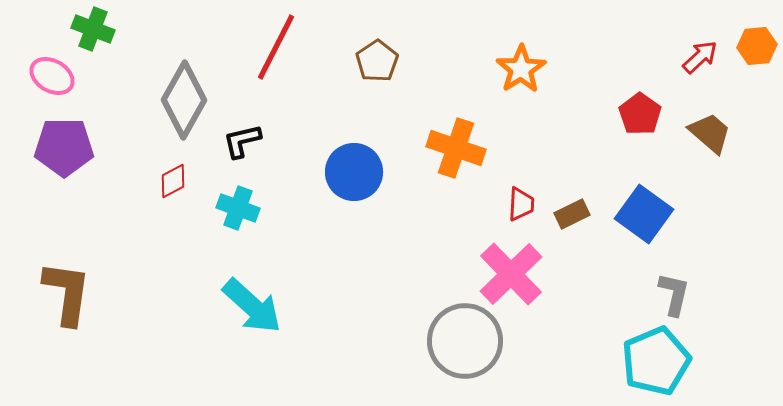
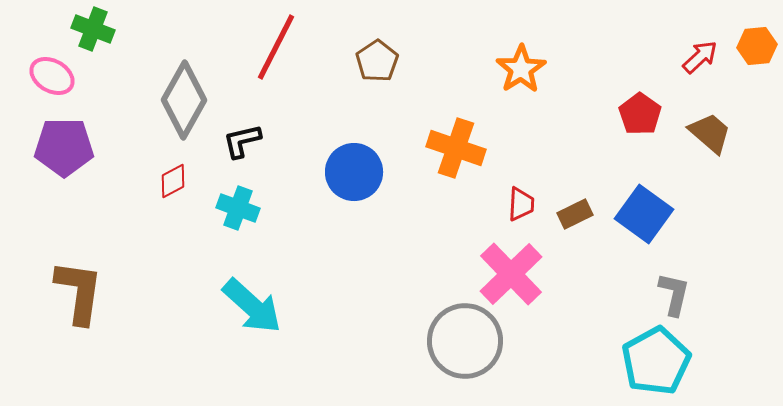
brown rectangle: moved 3 px right
brown L-shape: moved 12 px right, 1 px up
cyan pentagon: rotated 6 degrees counterclockwise
